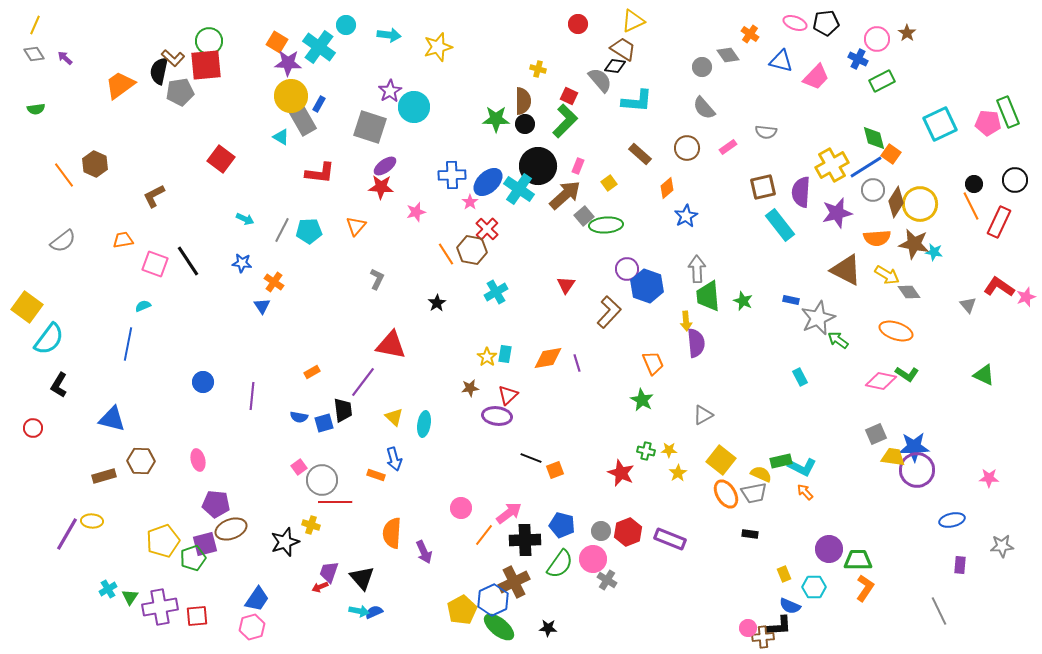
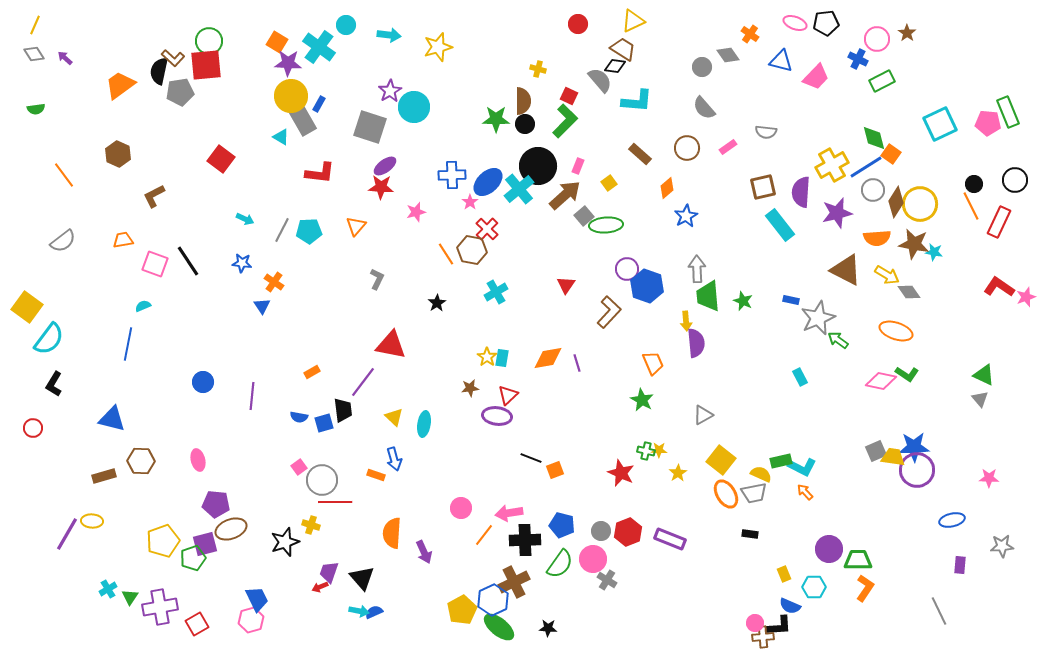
brown hexagon at (95, 164): moved 23 px right, 10 px up
cyan cross at (519, 189): rotated 16 degrees clockwise
gray triangle at (968, 305): moved 12 px right, 94 px down
cyan rectangle at (505, 354): moved 3 px left, 4 px down
black L-shape at (59, 385): moved 5 px left, 1 px up
gray square at (876, 434): moved 17 px down
yellow star at (669, 450): moved 10 px left
pink arrow at (509, 513): rotated 152 degrees counterclockwise
blue trapezoid at (257, 599): rotated 60 degrees counterclockwise
red square at (197, 616): moved 8 px down; rotated 25 degrees counterclockwise
pink hexagon at (252, 627): moved 1 px left, 7 px up
pink circle at (748, 628): moved 7 px right, 5 px up
